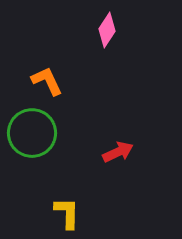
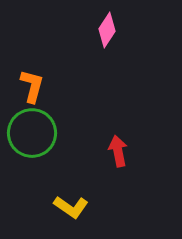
orange L-shape: moved 15 px left, 5 px down; rotated 40 degrees clockwise
red arrow: moved 1 px up; rotated 76 degrees counterclockwise
yellow L-shape: moved 4 px right, 6 px up; rotated 124 degrees clockwise
